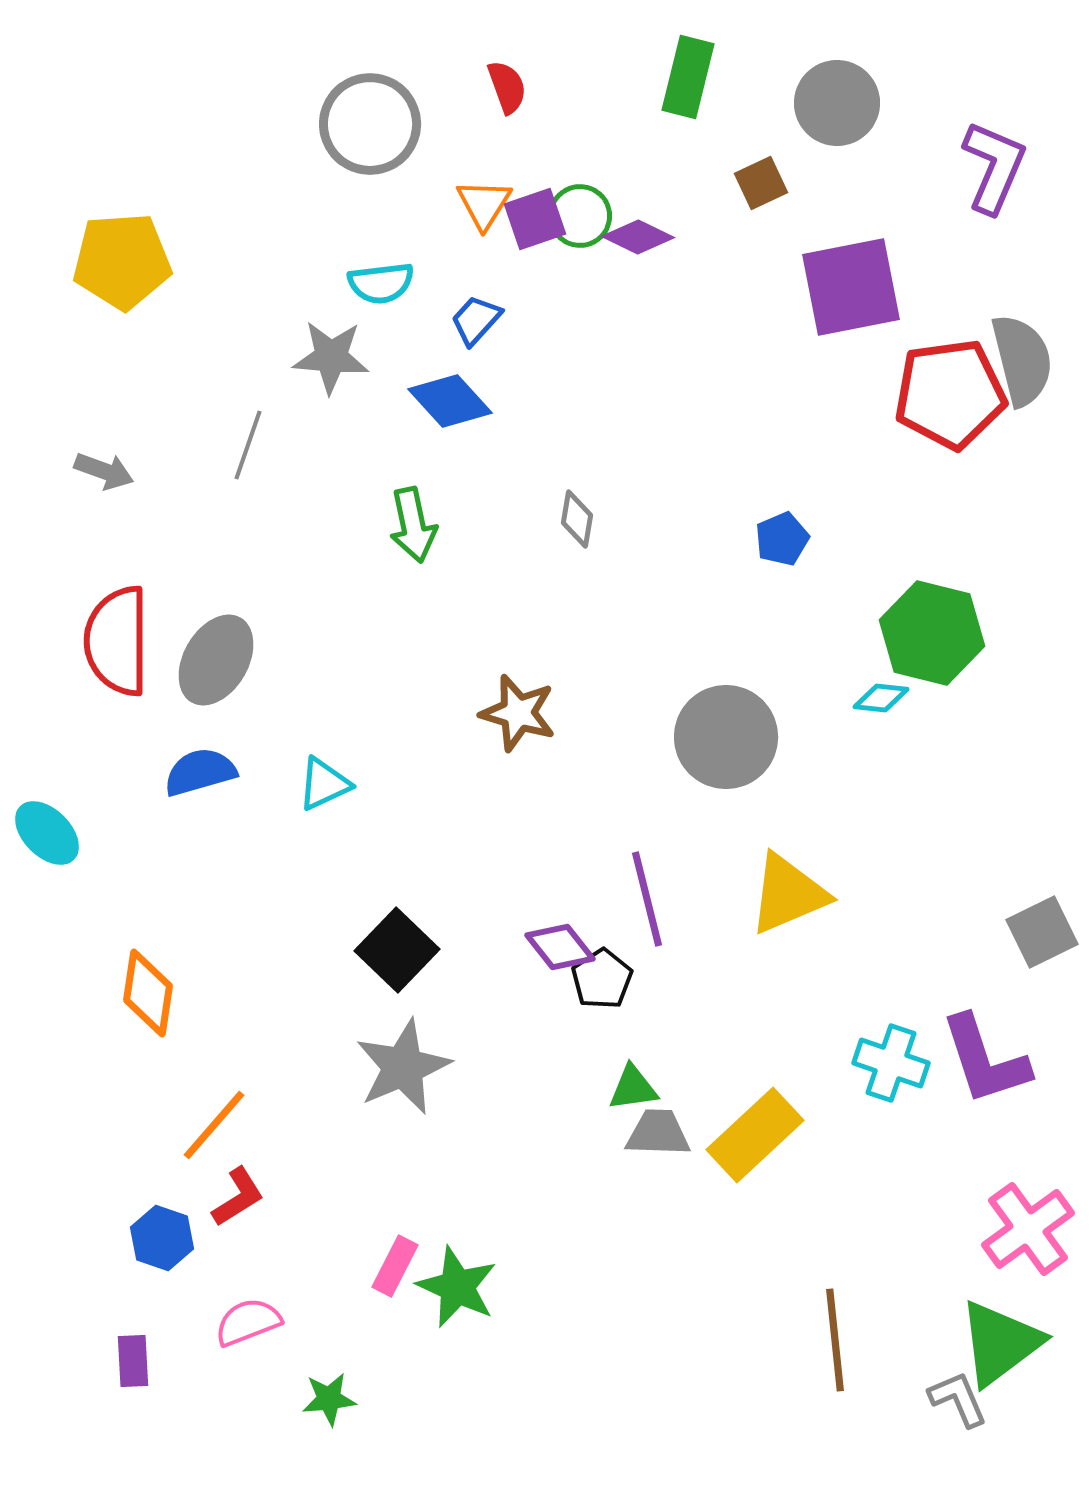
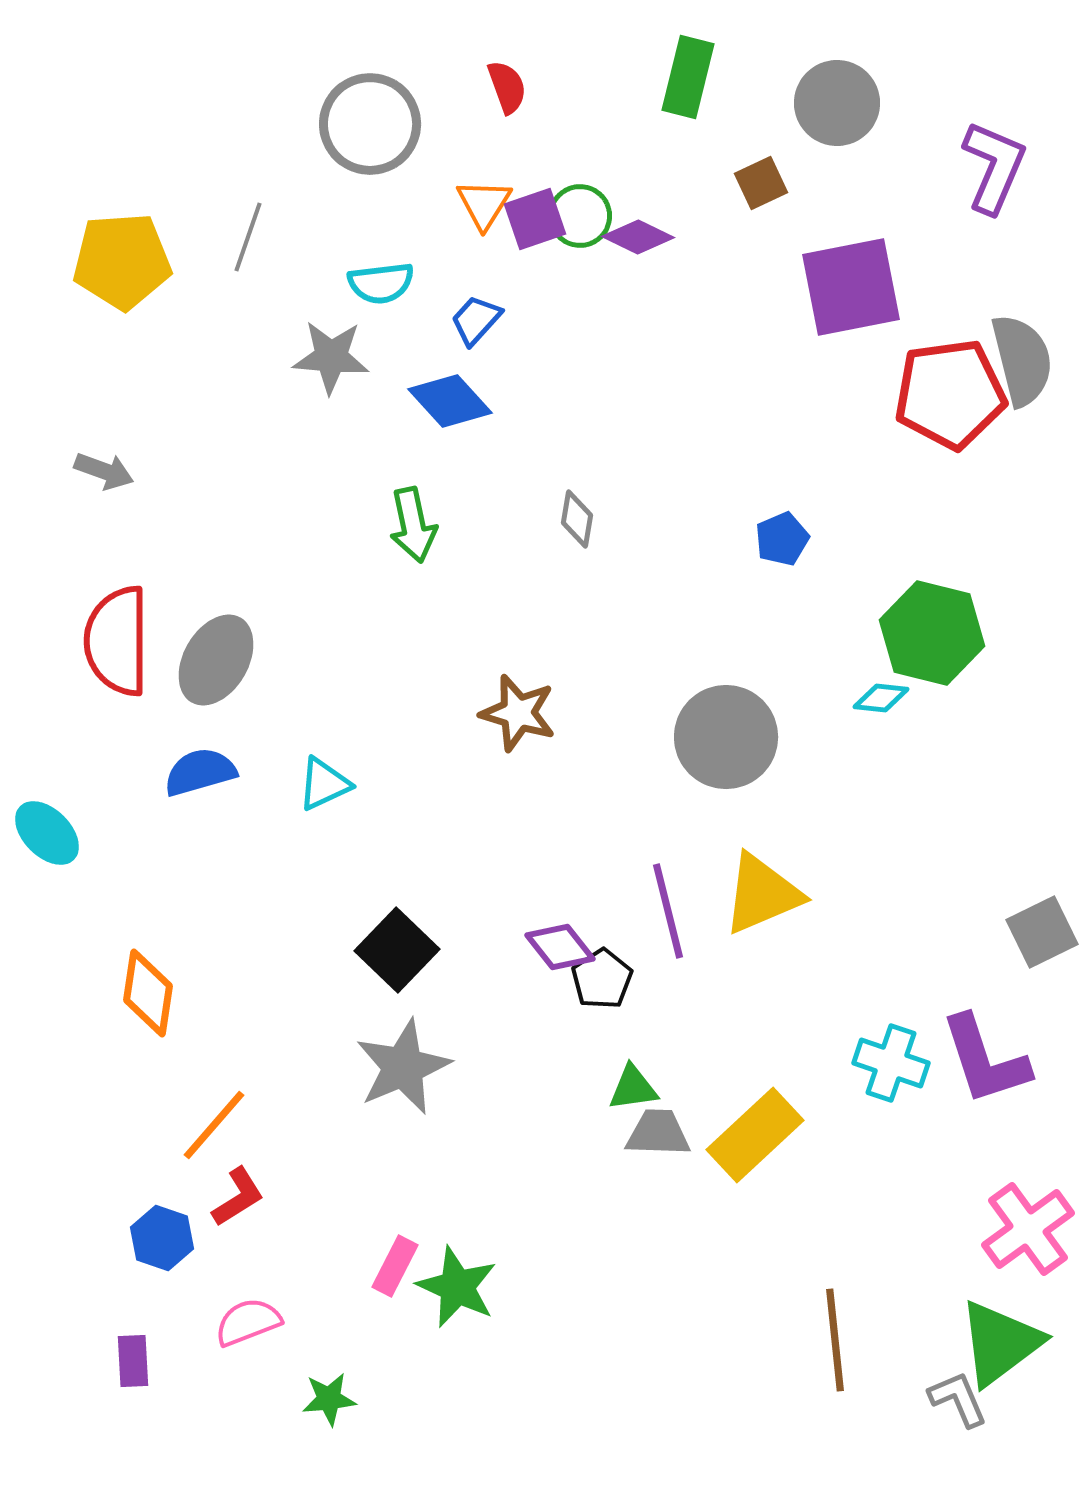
gray line at (248, 445): moved 208 px up
yellow triangle at (788, 894): moved 26 px left
purple line at (647, 899): moved 21 px right, 12 px down
